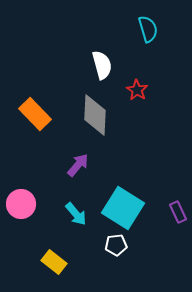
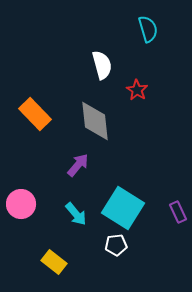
gray diamond: moved 6 px down; rotated 9 degrees counterclockwise
